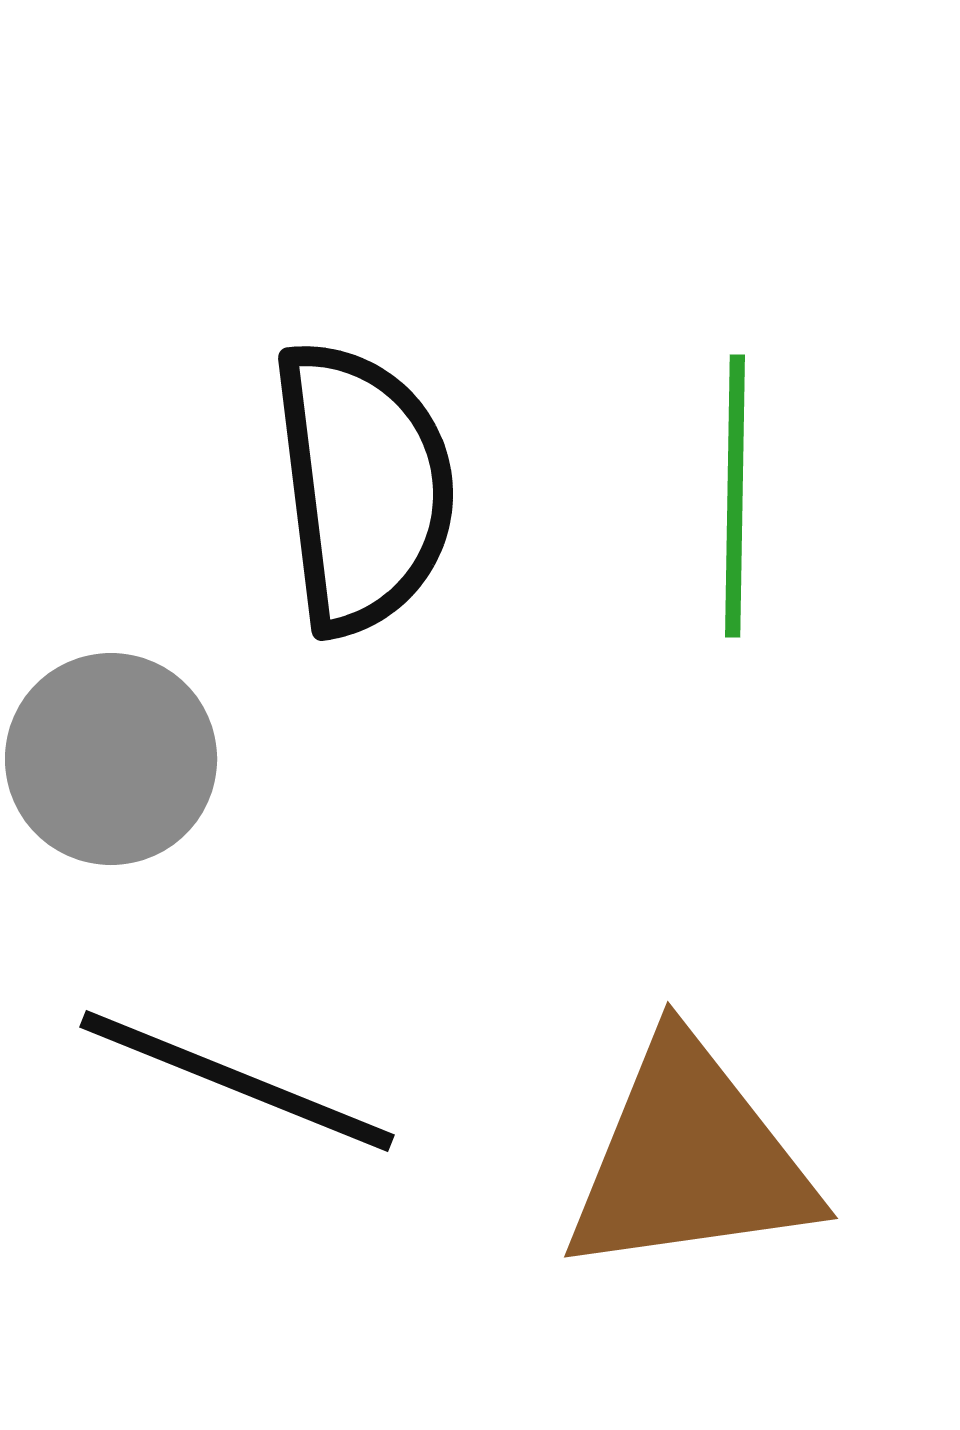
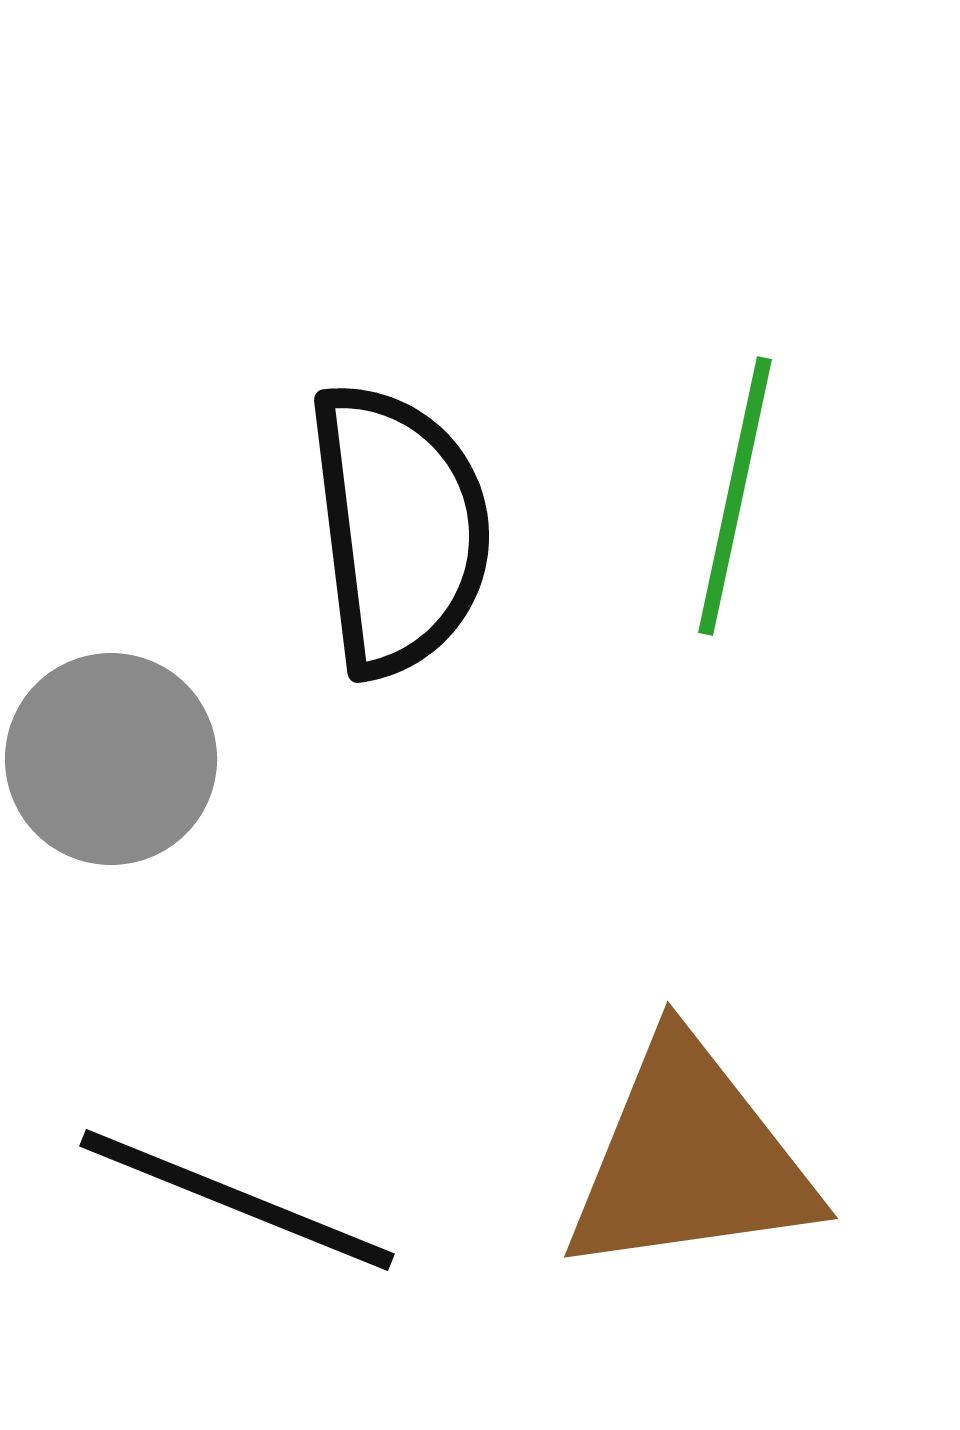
black semicircle: moved 36 px right, 42 px down
green line: rotated 11 degrees clockwise
black line: moved 119 px down
